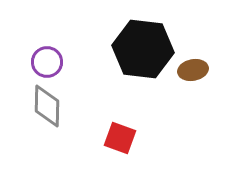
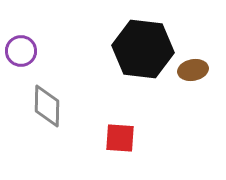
purple circle: moved 26 px left, 11 px up
red square: rotated 16 degrees counterclockwise
